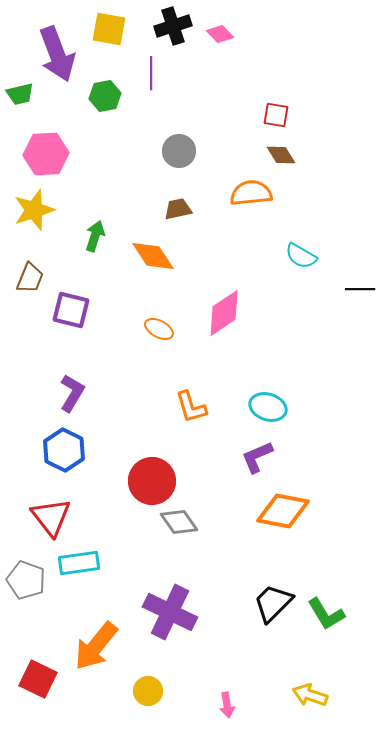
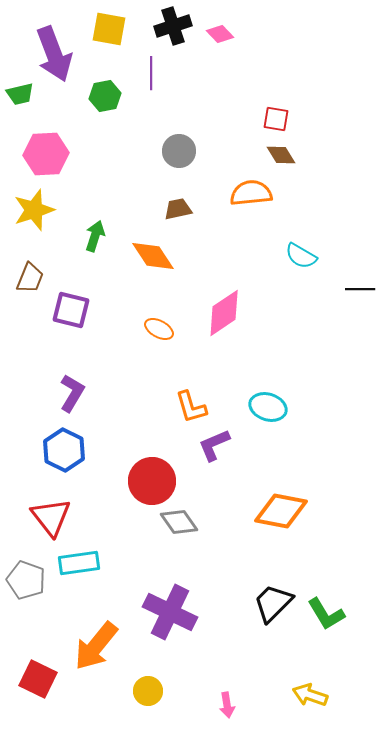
purple arrow at (57, 54): moved 3 px left
red square at (276, 115): moved 4 px down
purple L-shape at (257, 457): moved 43 px left, 12 px up
orange diamond at (283, 511): moved 2 px left
